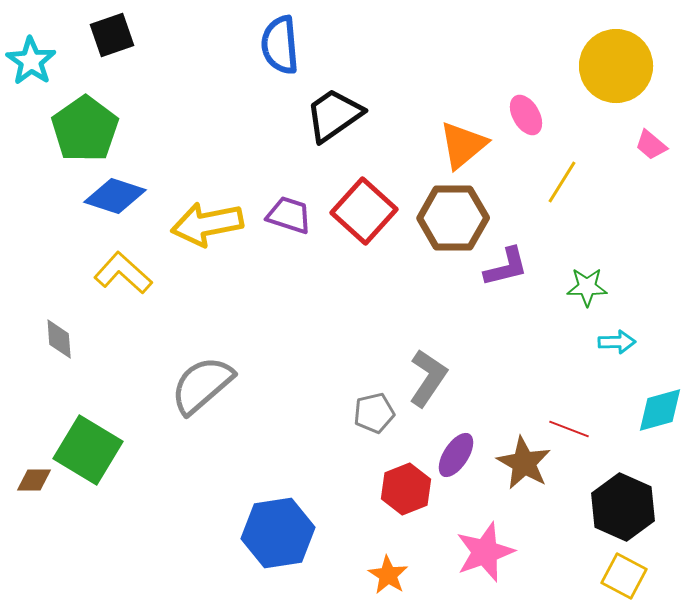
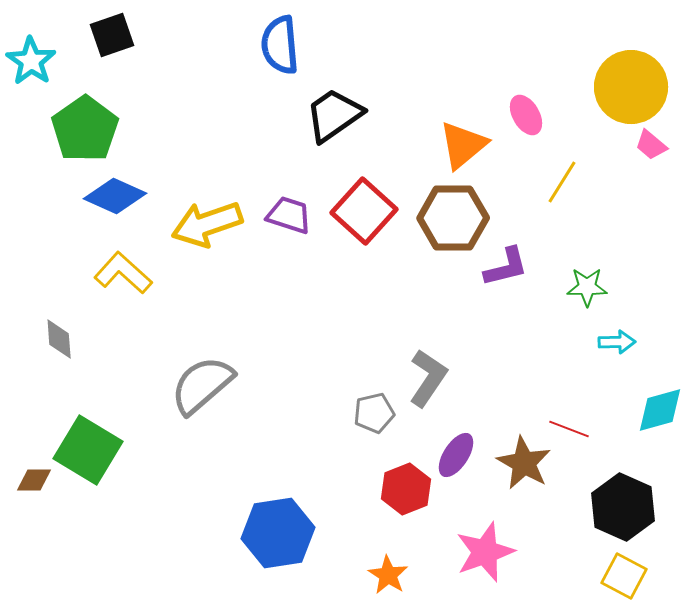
yellow circle: moved 15 px right, 21 px down
blue diamond: rotated 6 degrees clockwise
yellow arrow: rotated 8 degrees counterclockwise
